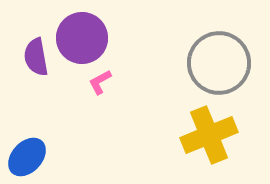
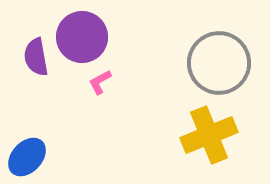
purple circle: moved 1 px up
